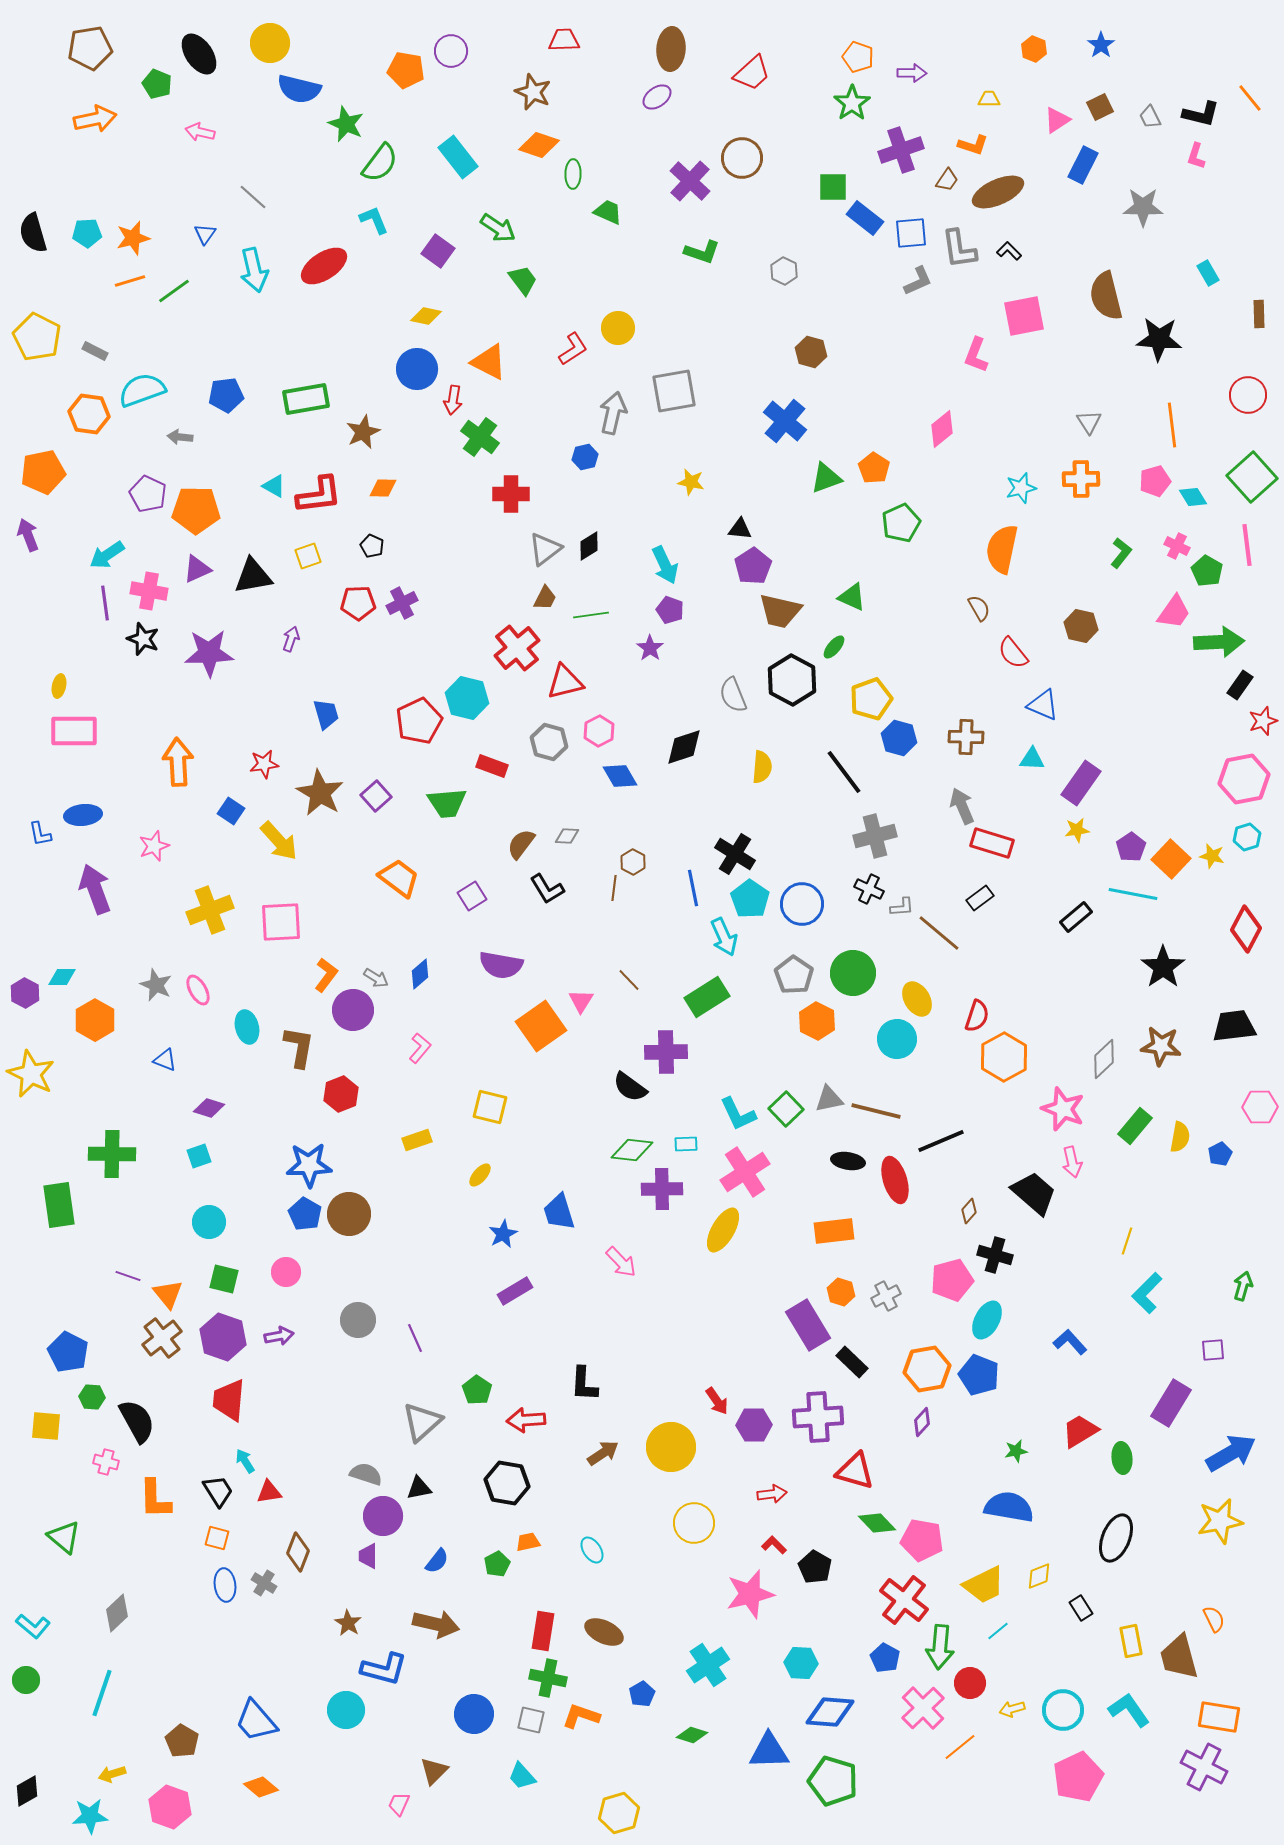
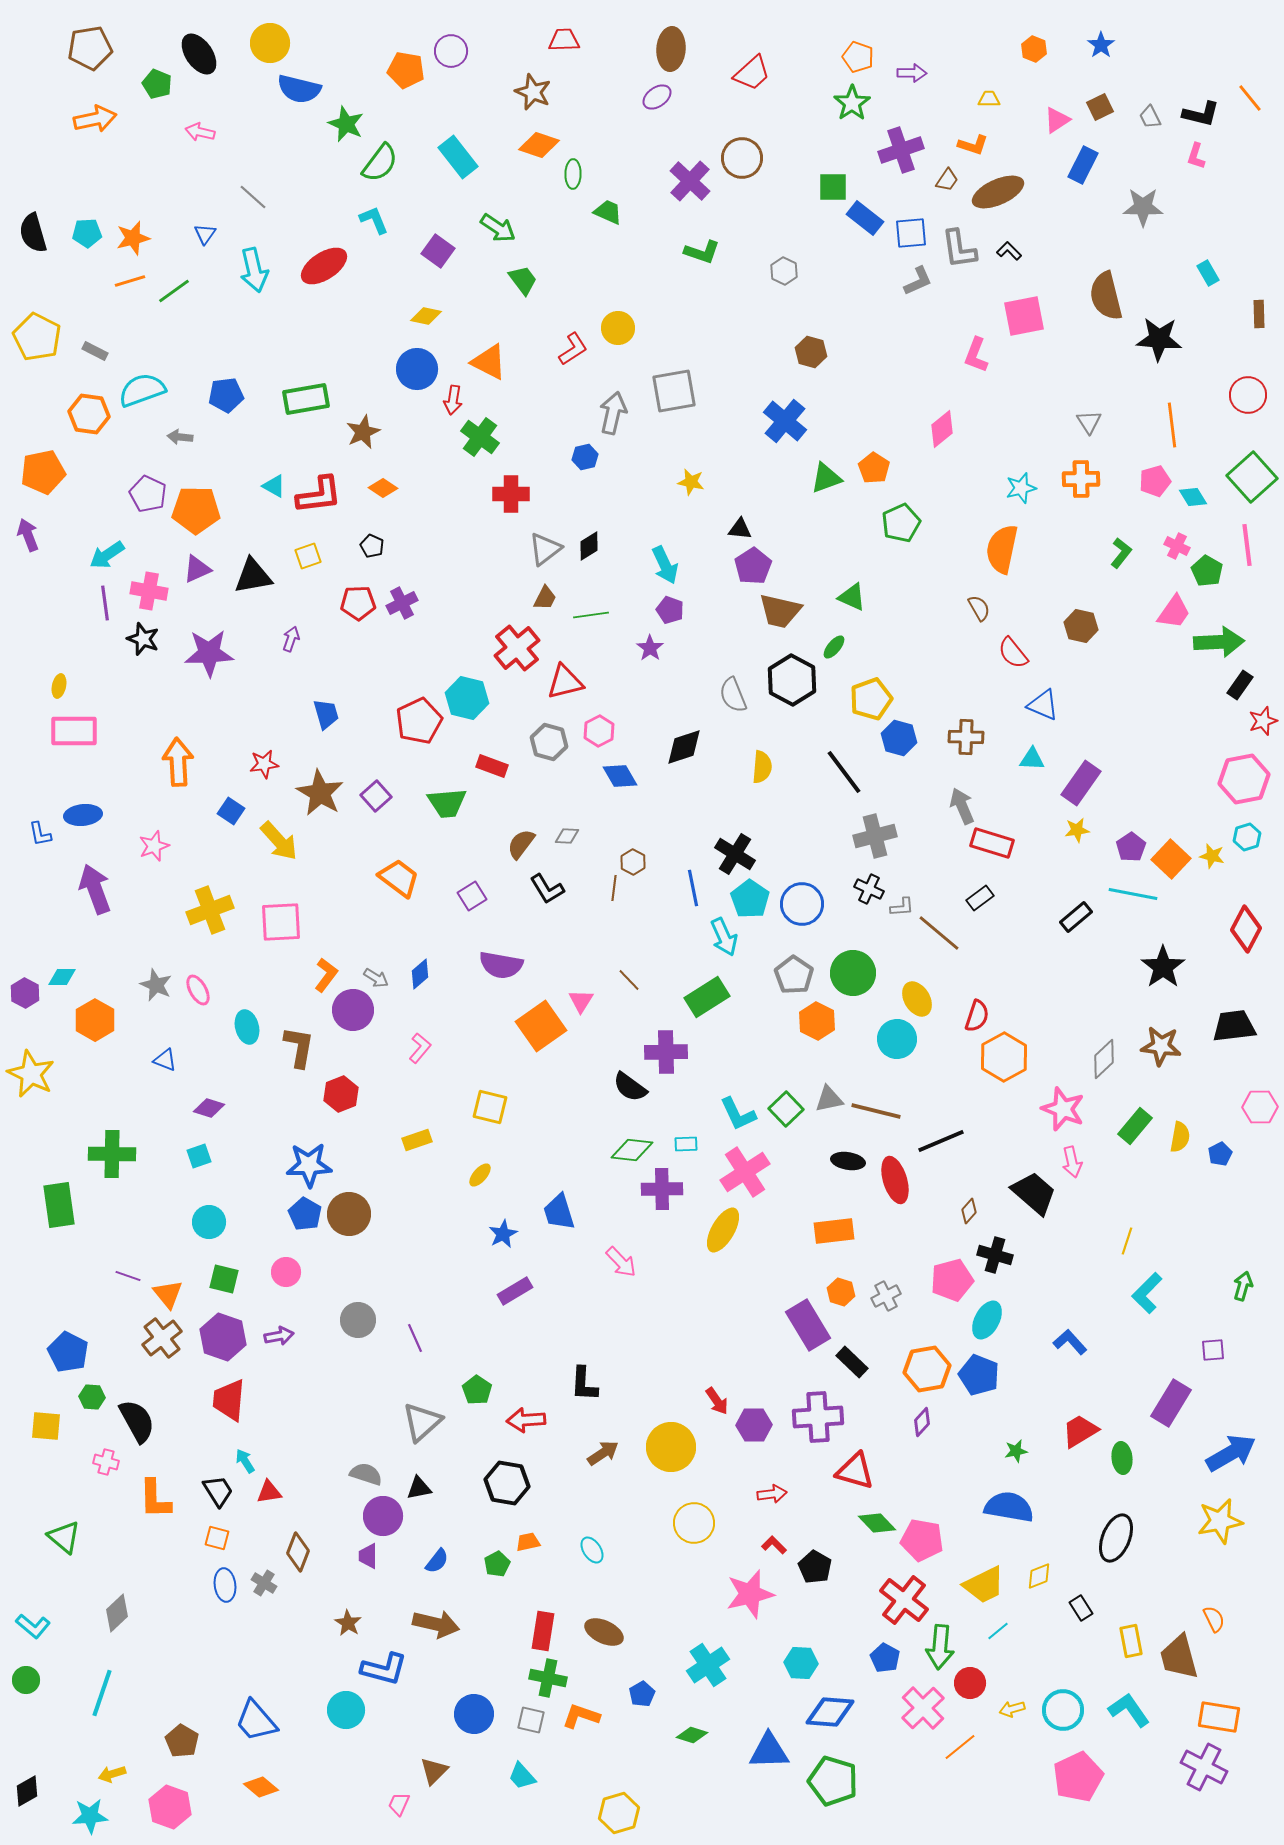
orange diamond at (383, 488): rotated 32 degrees clockwise
